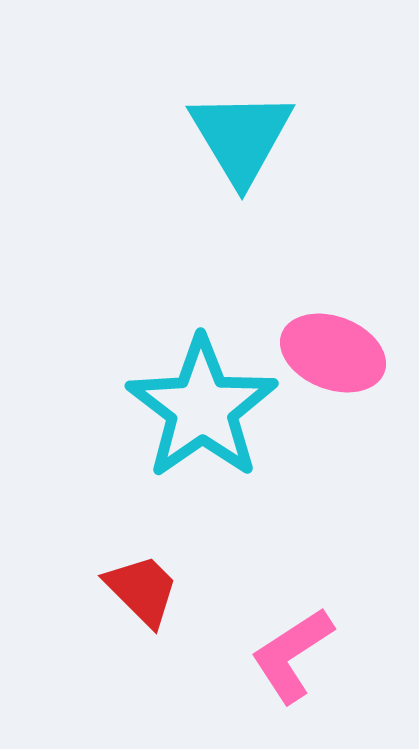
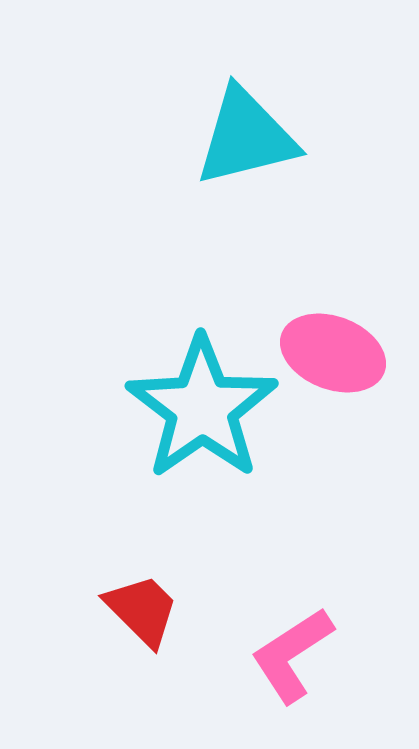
cyan triangle: moved 5 px right; rotated 47 degrees clockwise
red trapezoid: moved 20 px down
